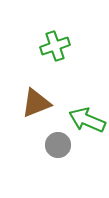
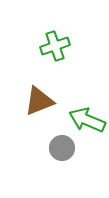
brown triangle: moved 3 px right, 2 px up
gray circle: moved 4 px right, 3 px down
